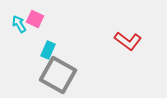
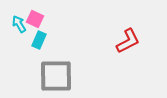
red L-shape: rotated 64 degrees counterclockwise
cyan rectangle: moved 9 px left, 10 px up
gray square: moved 2 px left, 1 px down; rotated 30 degrees counterclockwise
